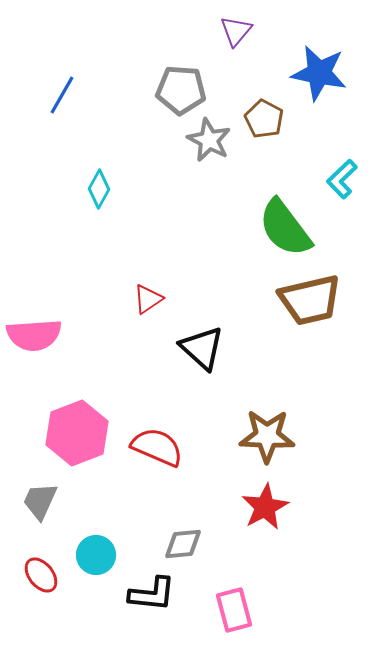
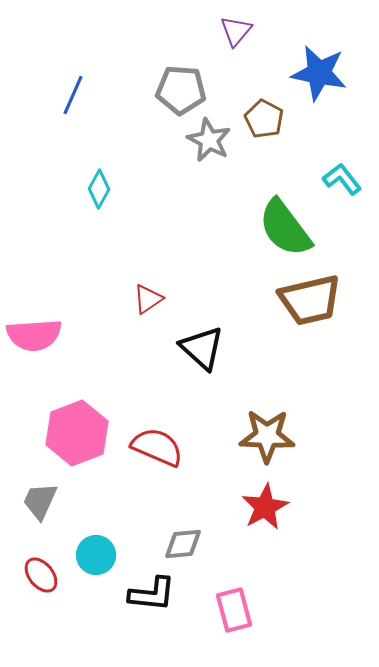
blue line: moved 11 px right; rotated 6 degrees counterclockwise
cyan L-shape: rotated 96 degrees clockwise
